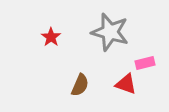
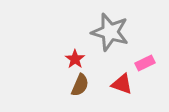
red star: moved 24 px right, 22 px down
pink rectangle: rotated 12 degrees counterclockwise
red triangle: moved 4 px left
